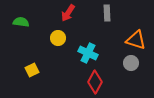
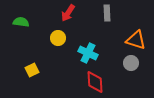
red diamond: rotated 30 degrees counterclockwise
